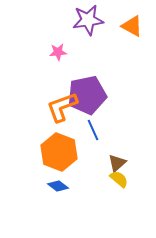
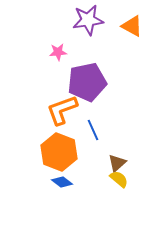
purple pentagon: moved 13 px up
orange L-shape: moved 3 px down
blue diamond: moved 4 px right, 4 px up
